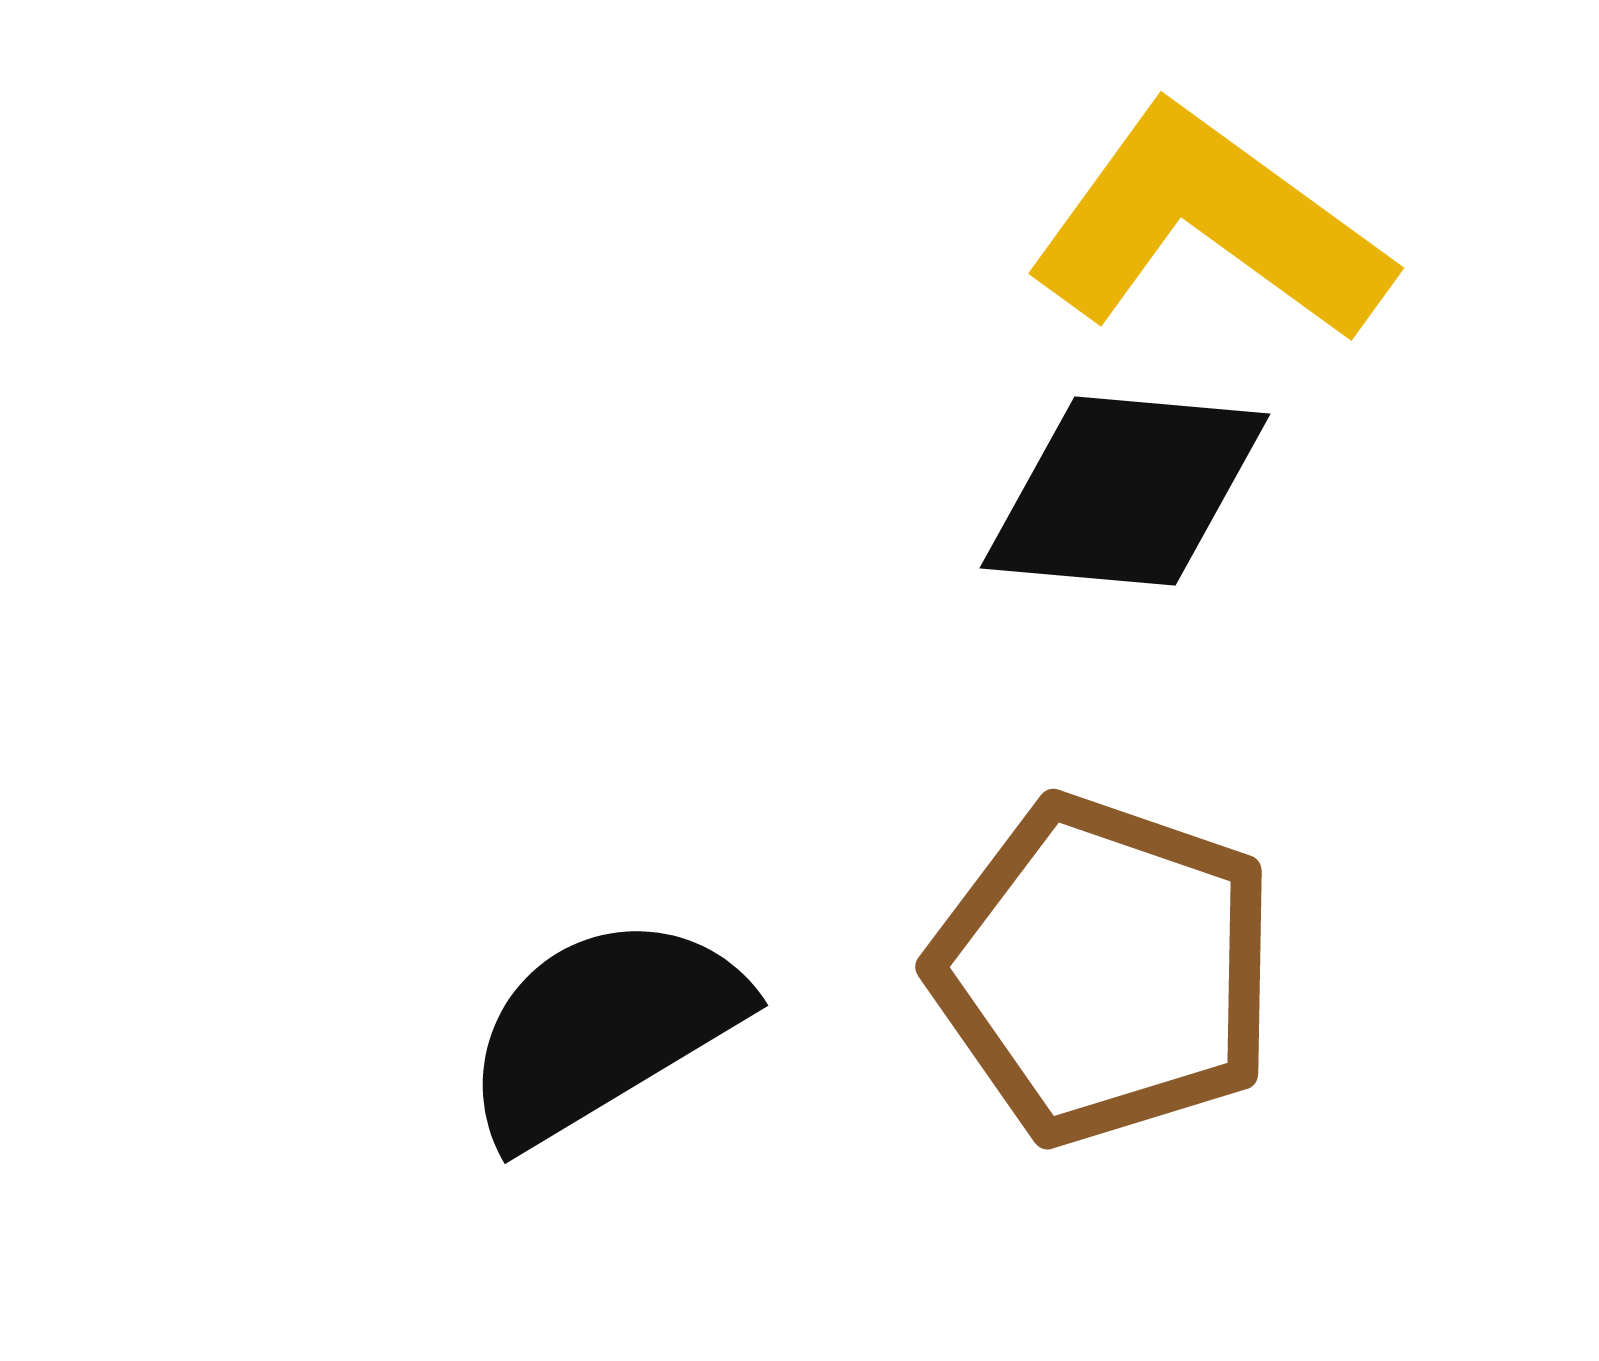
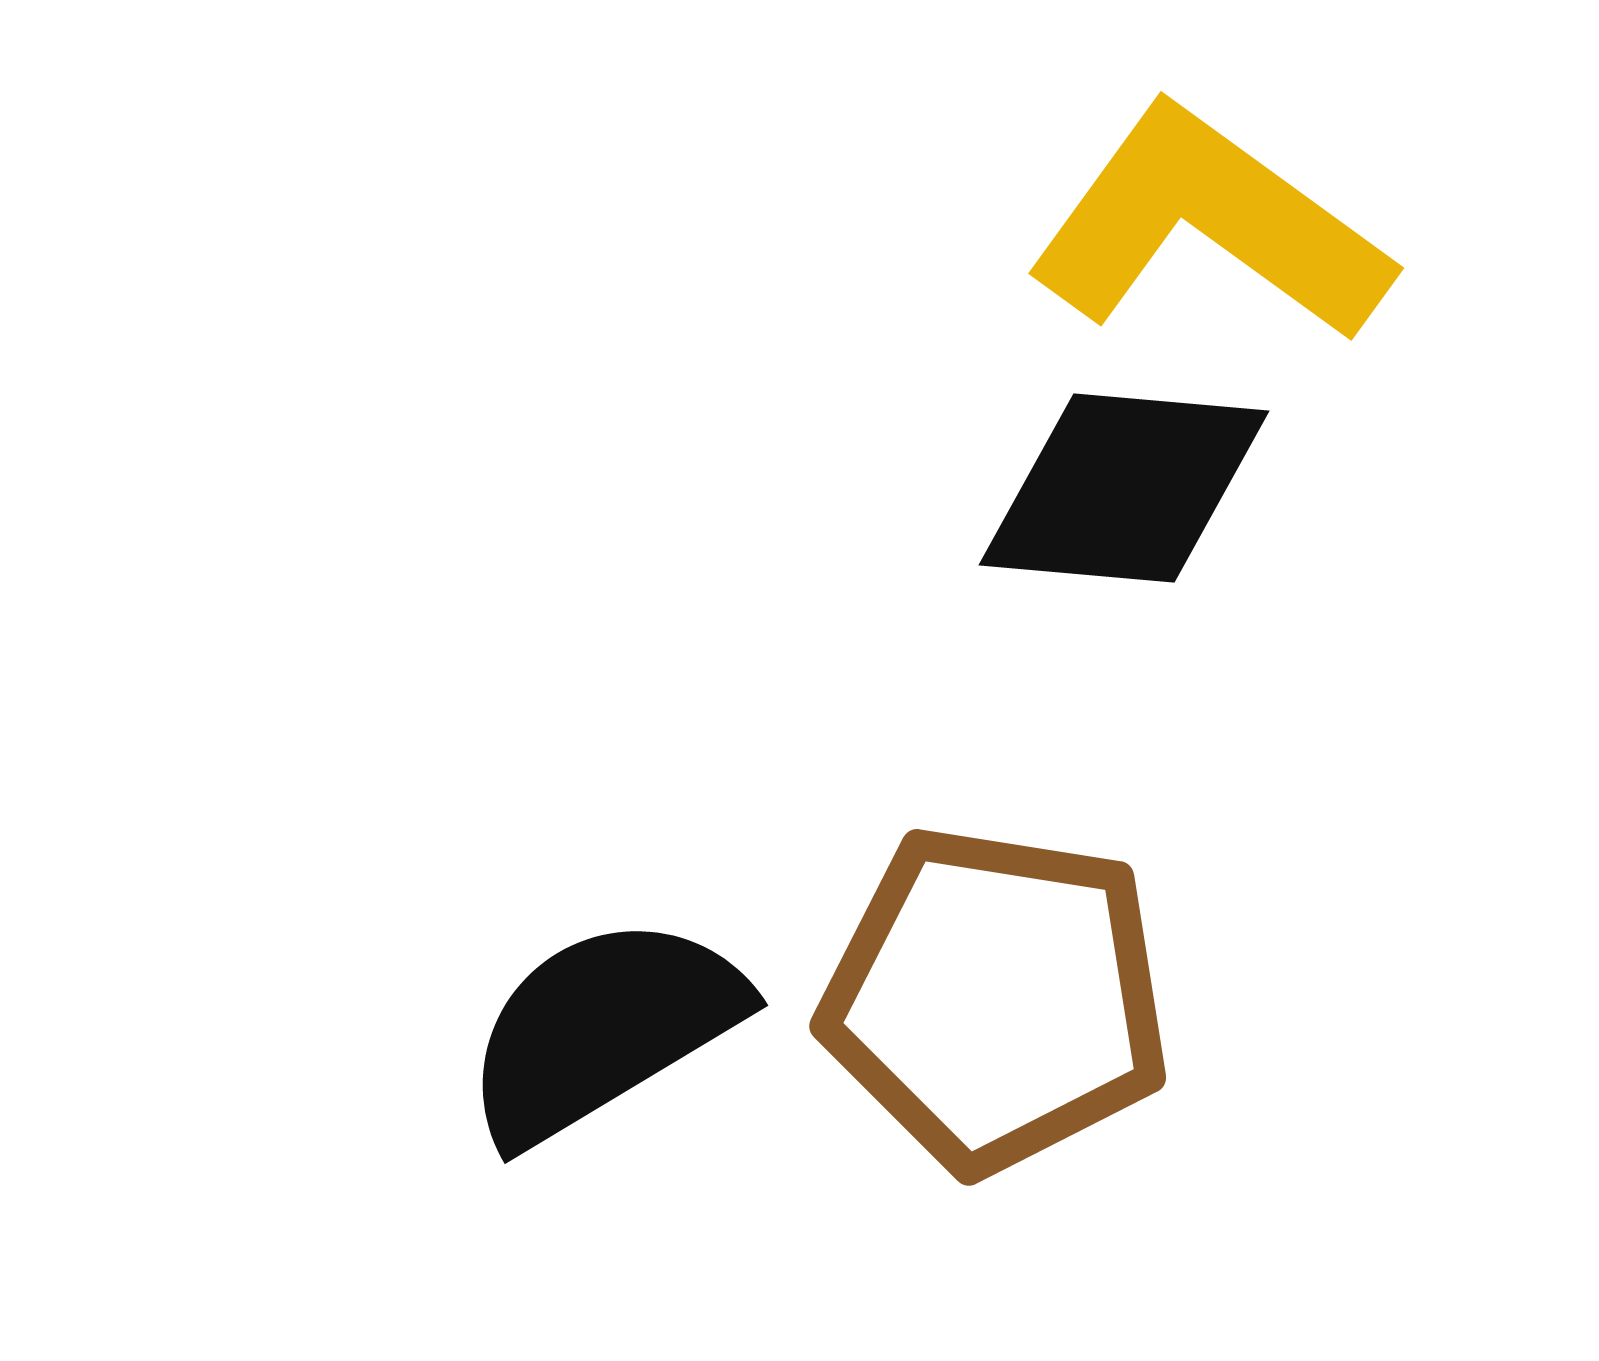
black diamond: moved 1 px left, 3 px up
brown pentagon: moved 108 px left, 29 px down; rotated 10 degrees counterclockwise
